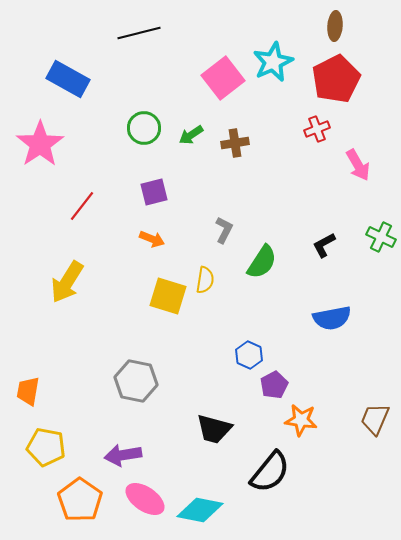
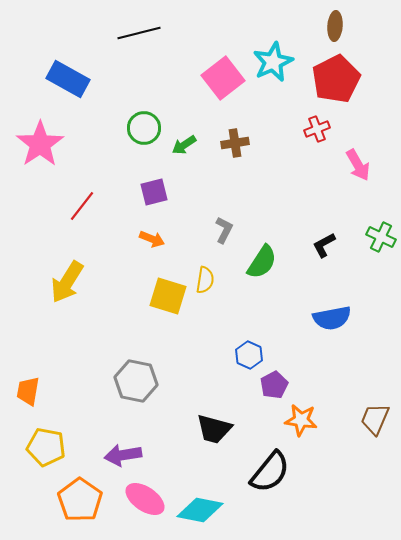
green arrow: moved 7 px left, 10 px down
